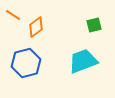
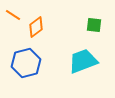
green square: rotated 21 degrees clockwise
